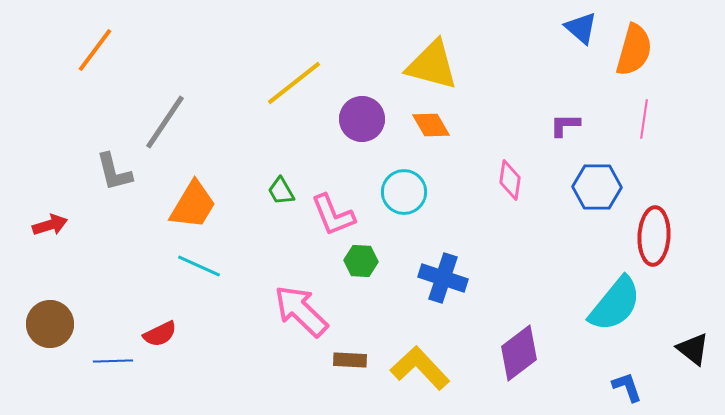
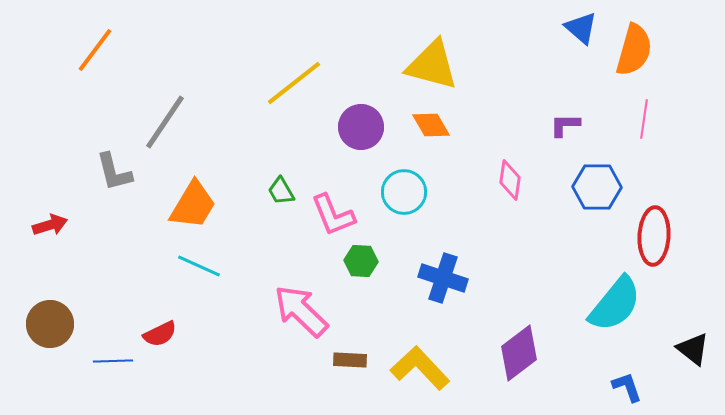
purple circle: moved 1 px left, 8 px down
